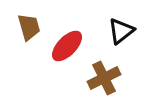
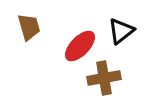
red ellipse: moved 13 px right
brown cross: rotated 16 degrees clockwise
